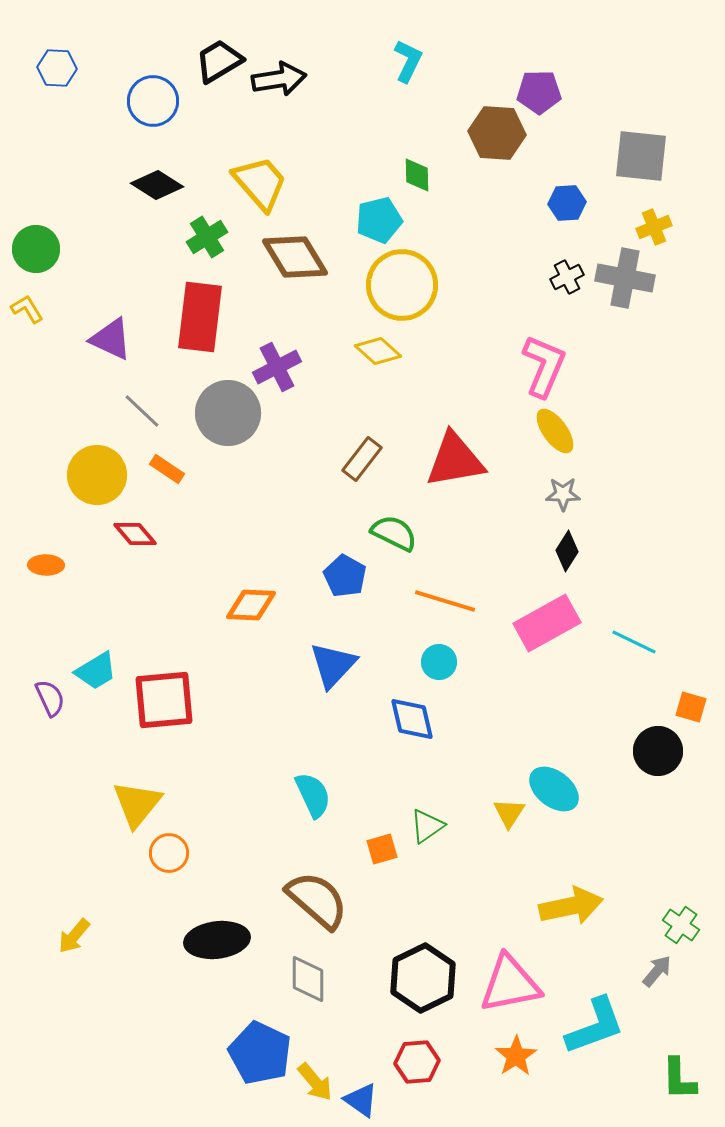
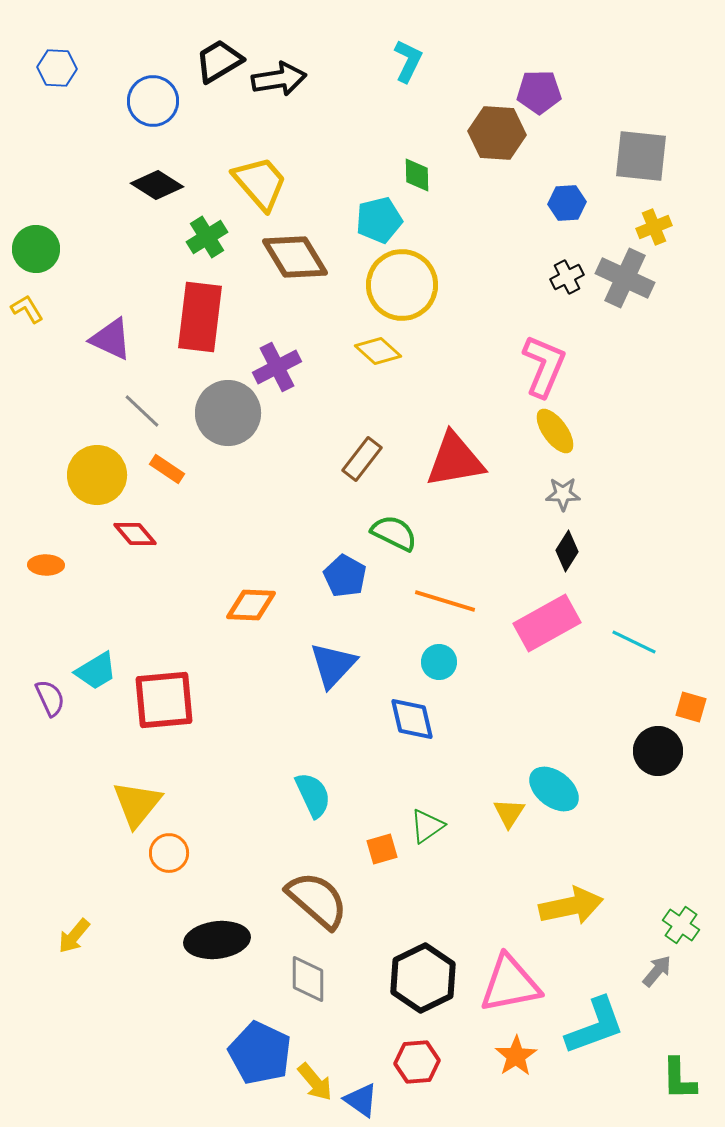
gray cross at (625, 278): rotated 14 degrees clockwise
